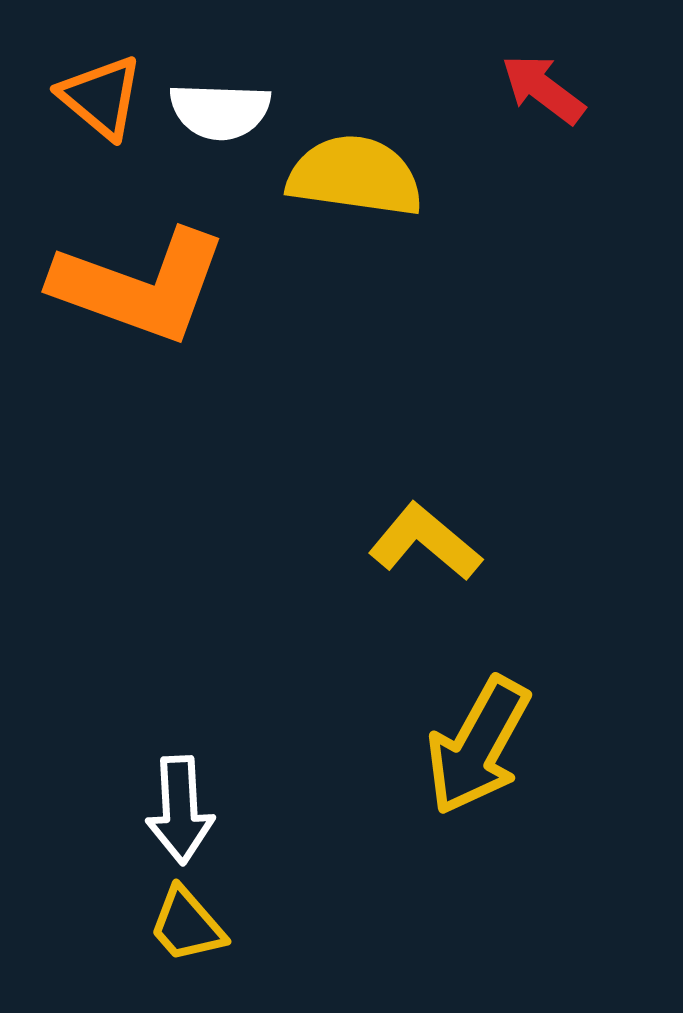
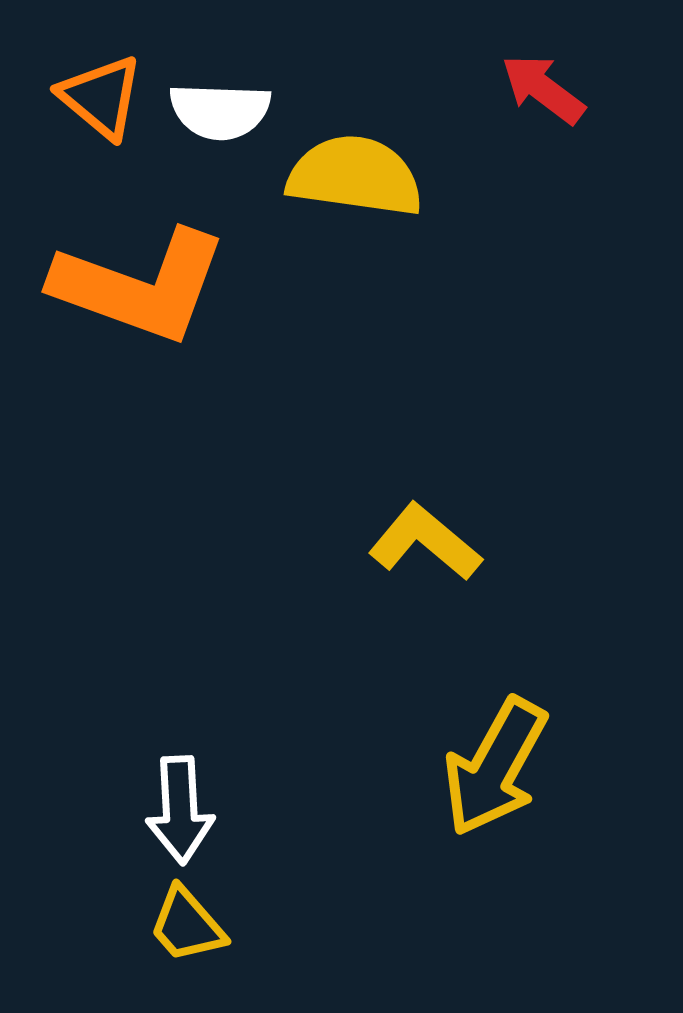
yellow arrow: moved 17 px right, 21 px down
